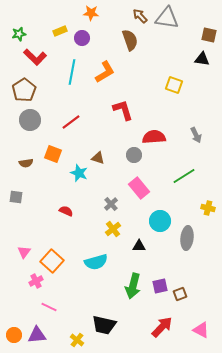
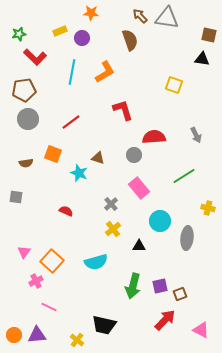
brown pentagon at (24, 90): rotated 25 degrees clockwise
gray circle at (30, 120): moved 2 px left, 1 px up
red arrow at (162, 327): moved 3 px right, 7 px up
